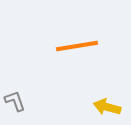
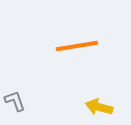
yellow arrow: moved 8 px left
